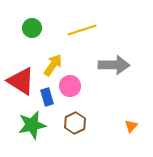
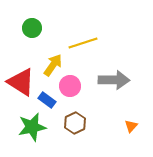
yellow line: moved 1 px right, 13 px down
gray arrow: moved 15 px down
red triangle: moved 1 px down
blue rectangle: moved 3 px down; rotated 36 degrees counterclockwise
green star: moved 2 px down
